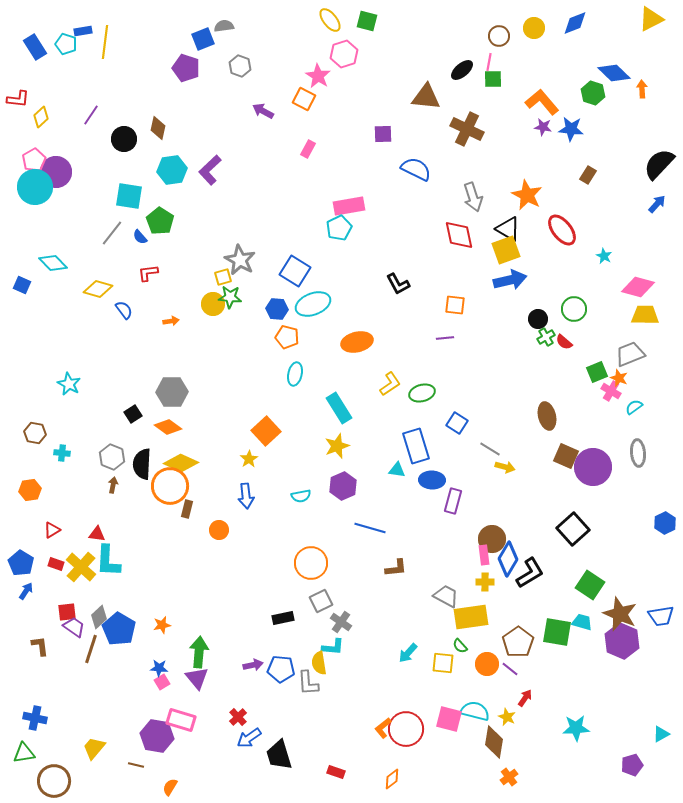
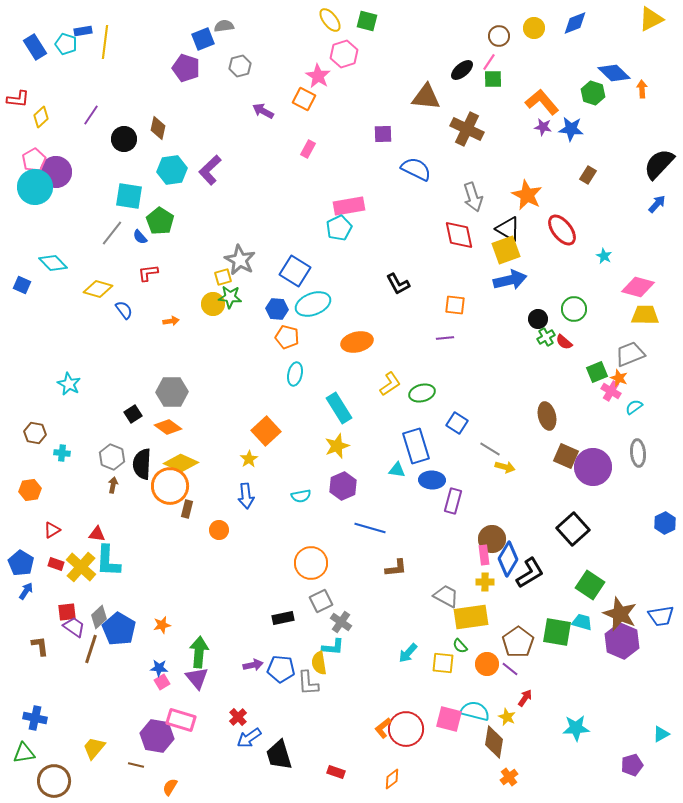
pink line at (489, 62): rotated 24 degrees clockwise
gray hexagon at (240, 66): rotated 25 degrees clockwise
